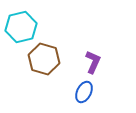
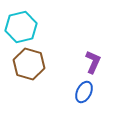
brown hexagon: moved 15 px left, 5 px down
